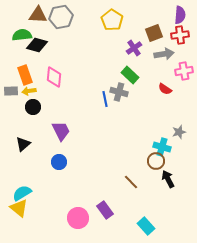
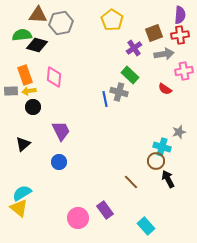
gray hexagon: moved 6 px down
